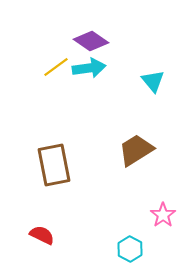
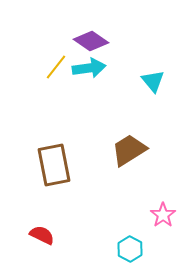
yellow line: rotated 16 degrees counterclockwise
brown trapezoid: moved 7 px left
